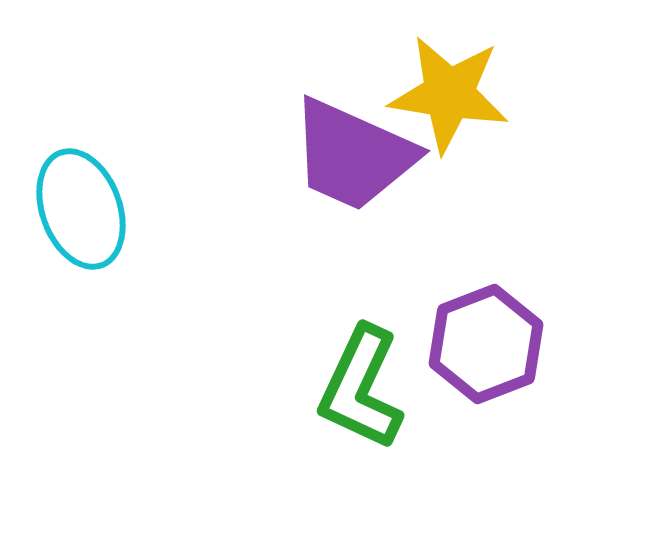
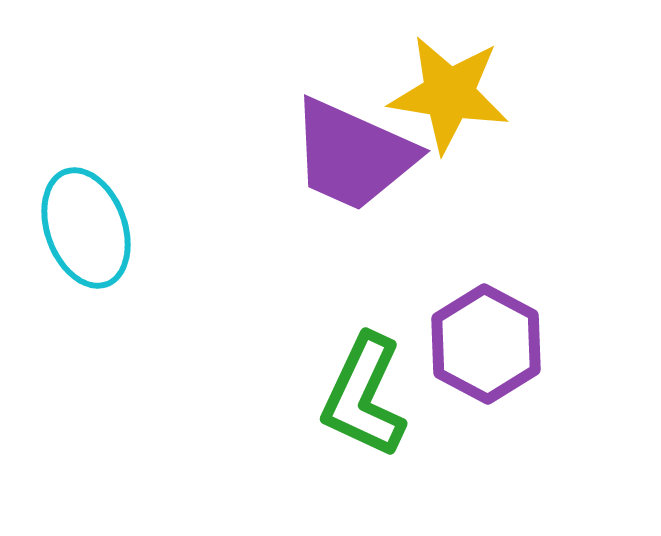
cyan ellipse: moved 5 px right, 19 px down
purple hexagon: rotated 11 degrees counterclockwise
green L-shape: moved 3 px right, 8 px down
